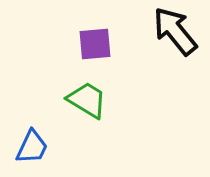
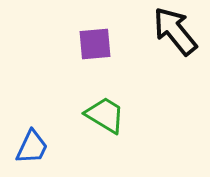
green trapezoid: moved 18 px right, 15 px down
